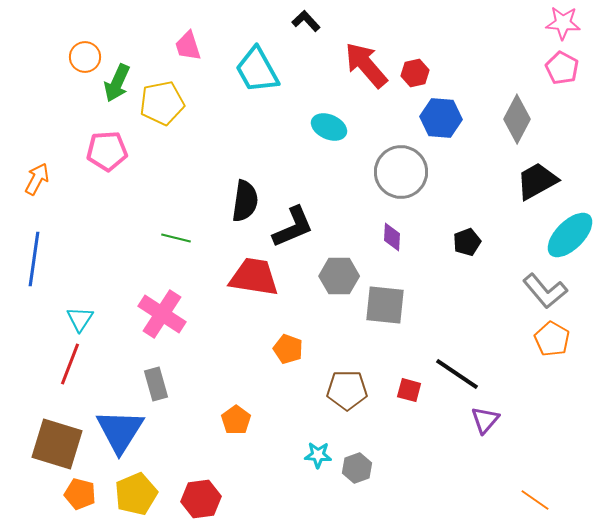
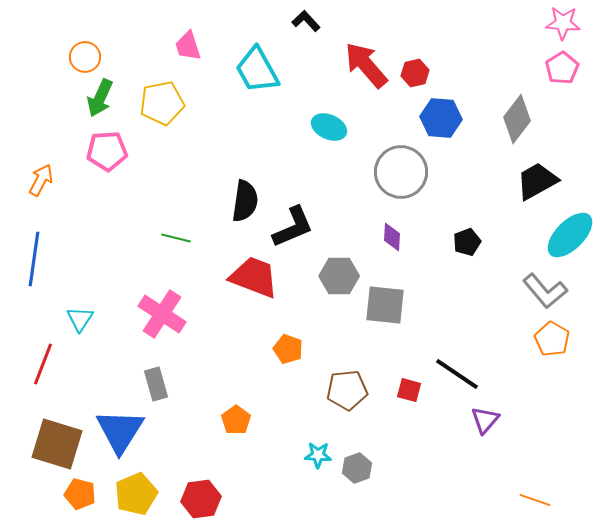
pink pentagon at (562, 68): rotated 12 degrees clockwise
green arrow at (117, 83): moved 17 px left, 15 px down
gray diamond at (517, 119): rotated 9 degrees clockwise
orange arrow at (37, 179): moved 4 px right, 1 px down
red trapezoid at (254, 277): rotated 12 degrees clockwise
red line at (70, 364): moved 27 px left
brown pentagon at (347, 390): rotated 6 degrees counterclockwise
orange line at (535, 500): rotated 16 degrees counterclockwise
